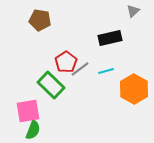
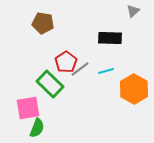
brown pentagon: moved 3 px right, 3 px down
black rectangle: rotated 15 degrees clockwise
green rectangle: moved 1 px left, 1 px up
pink square: moved 3 px up
green semicircle: moved 4 px right, 2 px up
